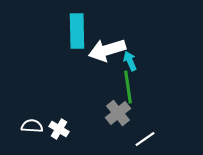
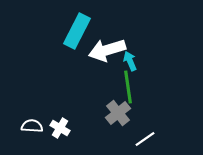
cyan rectangle: rotated 28 degrees clockwise
white cross: moved 1 px right, 1 px up
